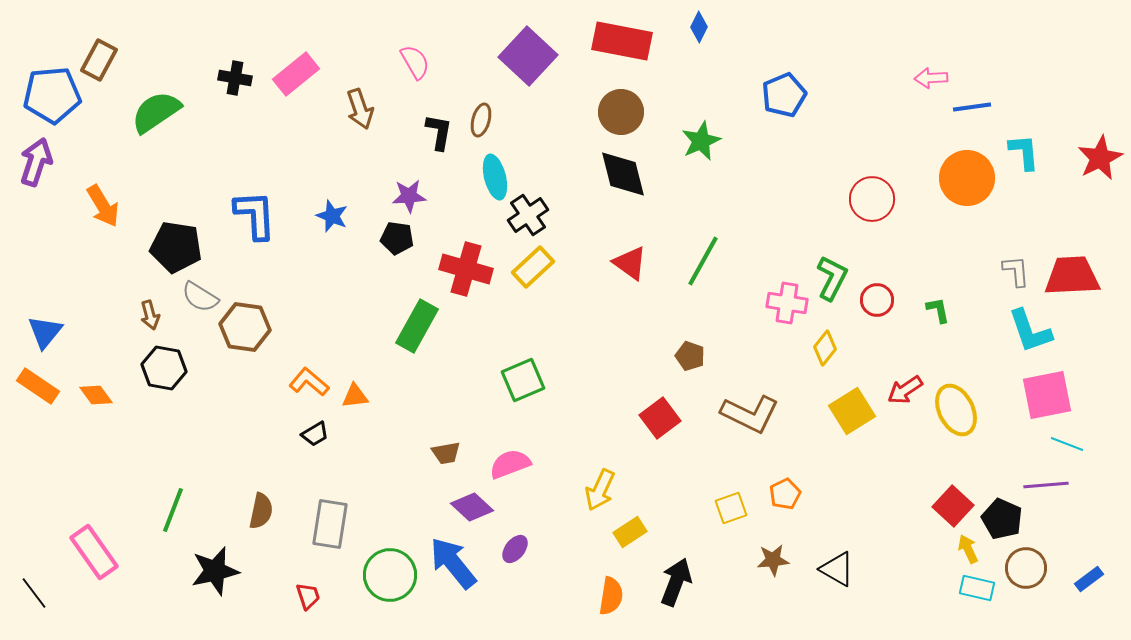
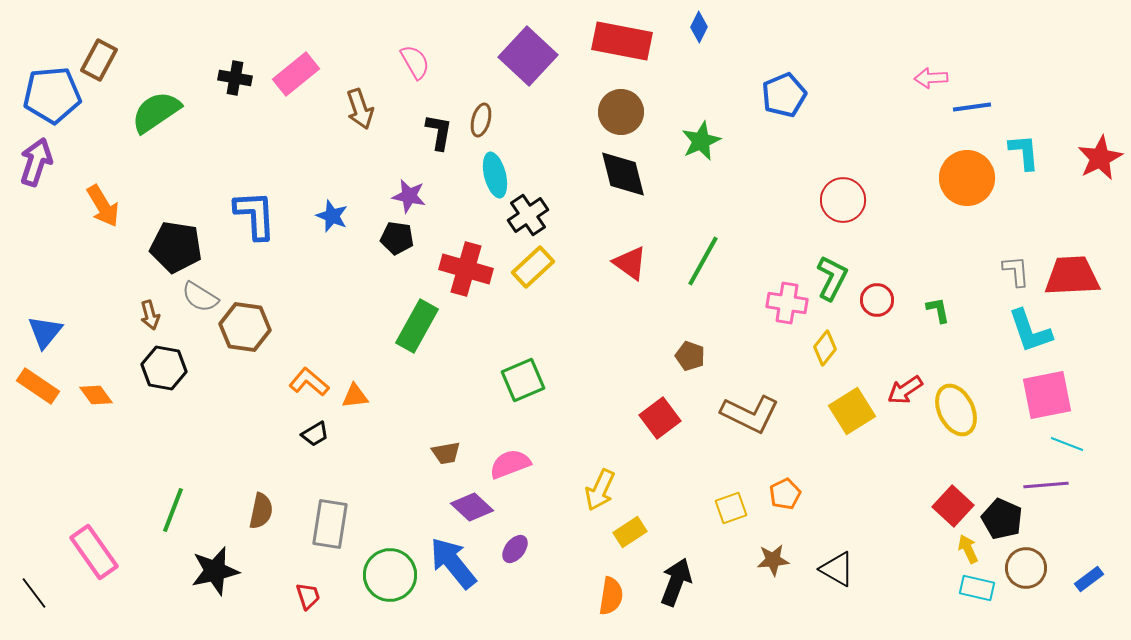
cyan ellipse at (495, 177): moved 2 px up
purple star at (409, 196): rotated 16 degrees clockwise
red circle at (872, 199): moved 29 px left, 1 px down
